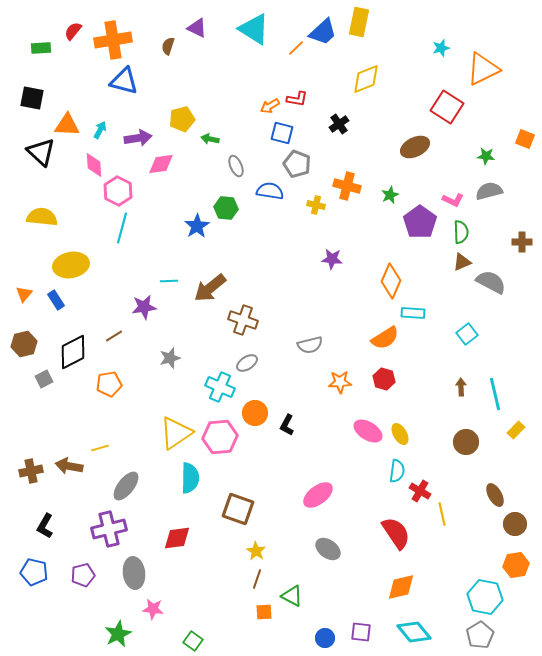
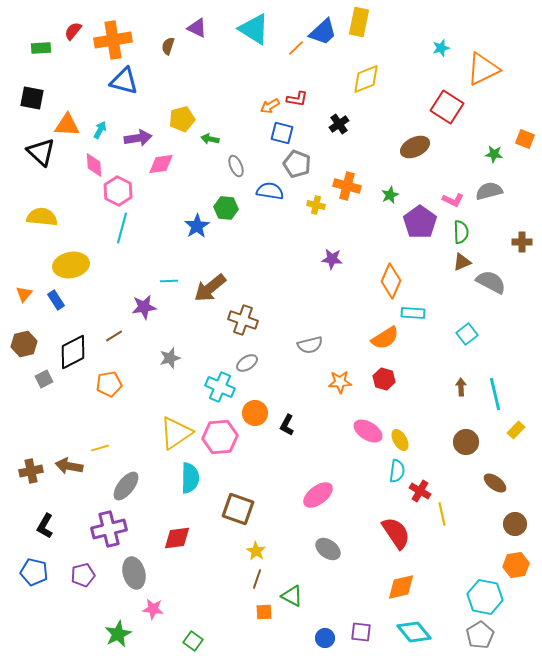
green star at (486, 156): moved 8 px right, 2 px up
yellow ellipse at (400, 434): moved 6 px down
brown ellipse at (495, 495): moved 12 px up; rotated 25 degrees counterclockwise
gray ellipse at (134, 573): rotated 8 degrees counterclockwise
